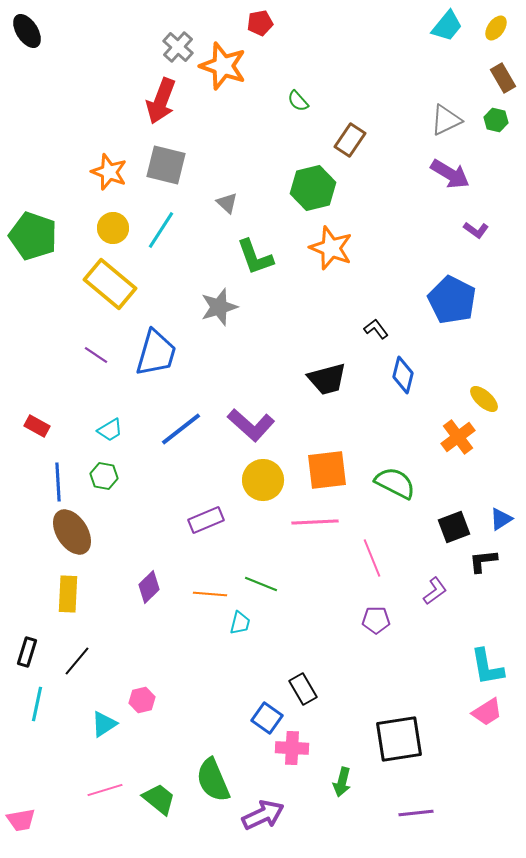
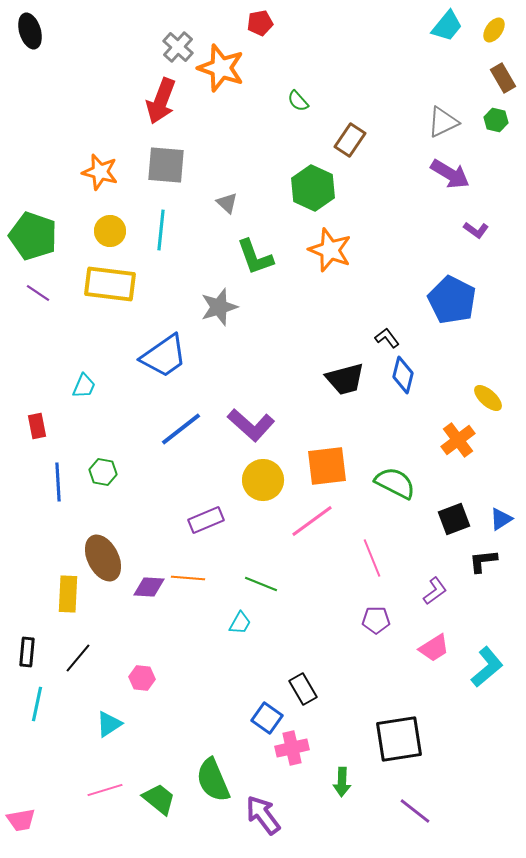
yellow ellipse at (496, 28): moved 2 px left, 2 px down
black ellipse at (27, 31): moved 3 px right; rotated 16 degrees clockwise
orange star at (223, 66): moved 2 px left, 2 px down
gray triangle at (446, 120): moved 3 px left, 2 px down
gray square at (166, 165): rotated 9 degrees counterclockwise
orange star at (109, 172): moved 9 px left; rotated 6 degrees counterclockwise
green hexagon at (313, 188): rotated 21 degrees counterclockwise
yellow circle at (113, 228): moved 3 px left, 3 px down
cyan line at (161, 230): rotated 27 degrees counterclockwise
orange star at (331, 248): moved 1 px left, 2 px down
yellow rectangle at (110, 284): rotated 33 degrees counterclockwise
black L-shape at (376, 329): moved 11 px right, 9 px down
blue trapezoid at (156, 353): moved 8 px right, 3 px down; rotated 39 degrees clockwise
purple line at (96, 355): moved 58 px left, 62 px up
black trapezoid at (327, 379): moved 18 px right
yellow ellipse at (484, 399): moved 4 px right, 1 px up
red rectangle at (37, 426): rotated 50 degrees clockwise
cyan trapezoid at (110, 430): moved 26 px left, 44 px up; rotated 36 degrees counterclockwise
orange cross at (458, 437): moved 3 px down
orange square at (327, 470): moved 4 px up
green hexagon at (104, 476): moved 1 px left, 4 px up
pink line at (315, 522): moved 3 px left, 1 px up; rotated 33 degrees counterclockwise
black square at (454, 527): moved 8 px up
brown ellipse at (72, 532): moved 31 px right, 26 px down; rotated 6 degrees clockwise
purple diamond at (149, 587): rotated 48 degrees clockwise
orange line at (210, 594): moved 22 px left, 16 px up
cyan trapezoid at (240, 623): rotated 15 degrees clockwise
black rectangle at (27, 652): rotated 12 degrees counterclockwise
black line at (77, 661): moved 1 px right, 3 px up
cyan L-shape at (487, 667): rotated 120 degrees counterclockwise
pink hexagon at (142, 700): moved 22 px up; rotated 20 degrees clockwise
pink trapezoid at (487, 712): moved 53 px left, 64 px up
cyan triangle at (104, 724): moved 5 px right
pink cross at (292, 748): rotated 16 degrees counterclockwise
green arrow at (342, 782): rotated 12 degrees counterclockwise
purple line at (416, 813): moved 1 px left, 2 px up; rotated 44 degrees clockwise
purple arrow at (263, 815): rotated 102 degrees counterclockwise
